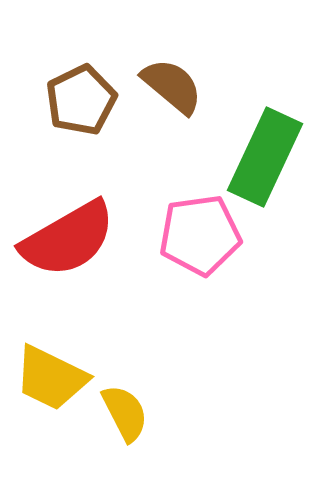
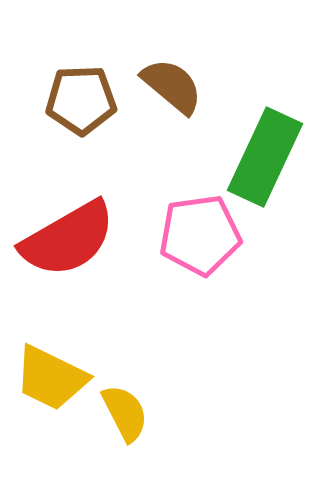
brown pentagon: rotated 24 degrees clockwise
